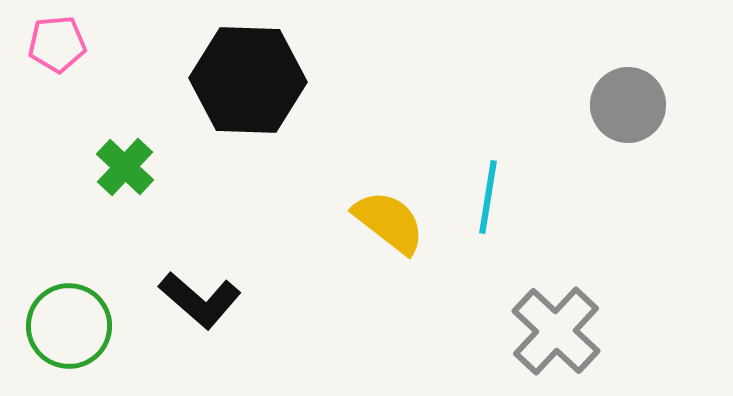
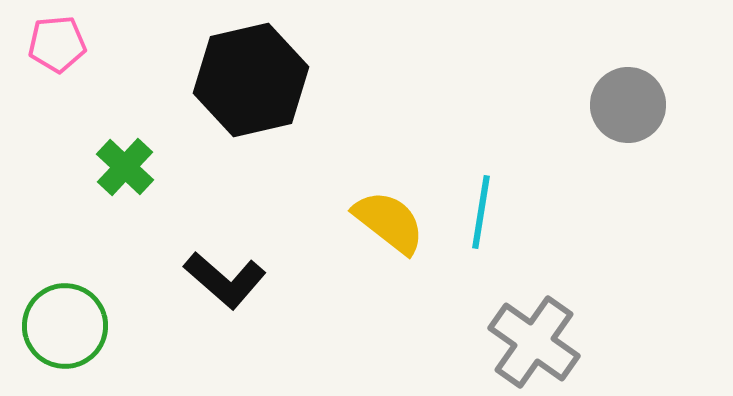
black hexagon: moved 3 px right; rotated 15 degrees counterclockwise
cyan line: moved 7 px left, 15 px down
black L-shape: moved 25 px right, 20 px up
green circle: moved 4 px left
gray cross: moved 22 px left, 11 px down; rotated 8 degrees counterclockwise
